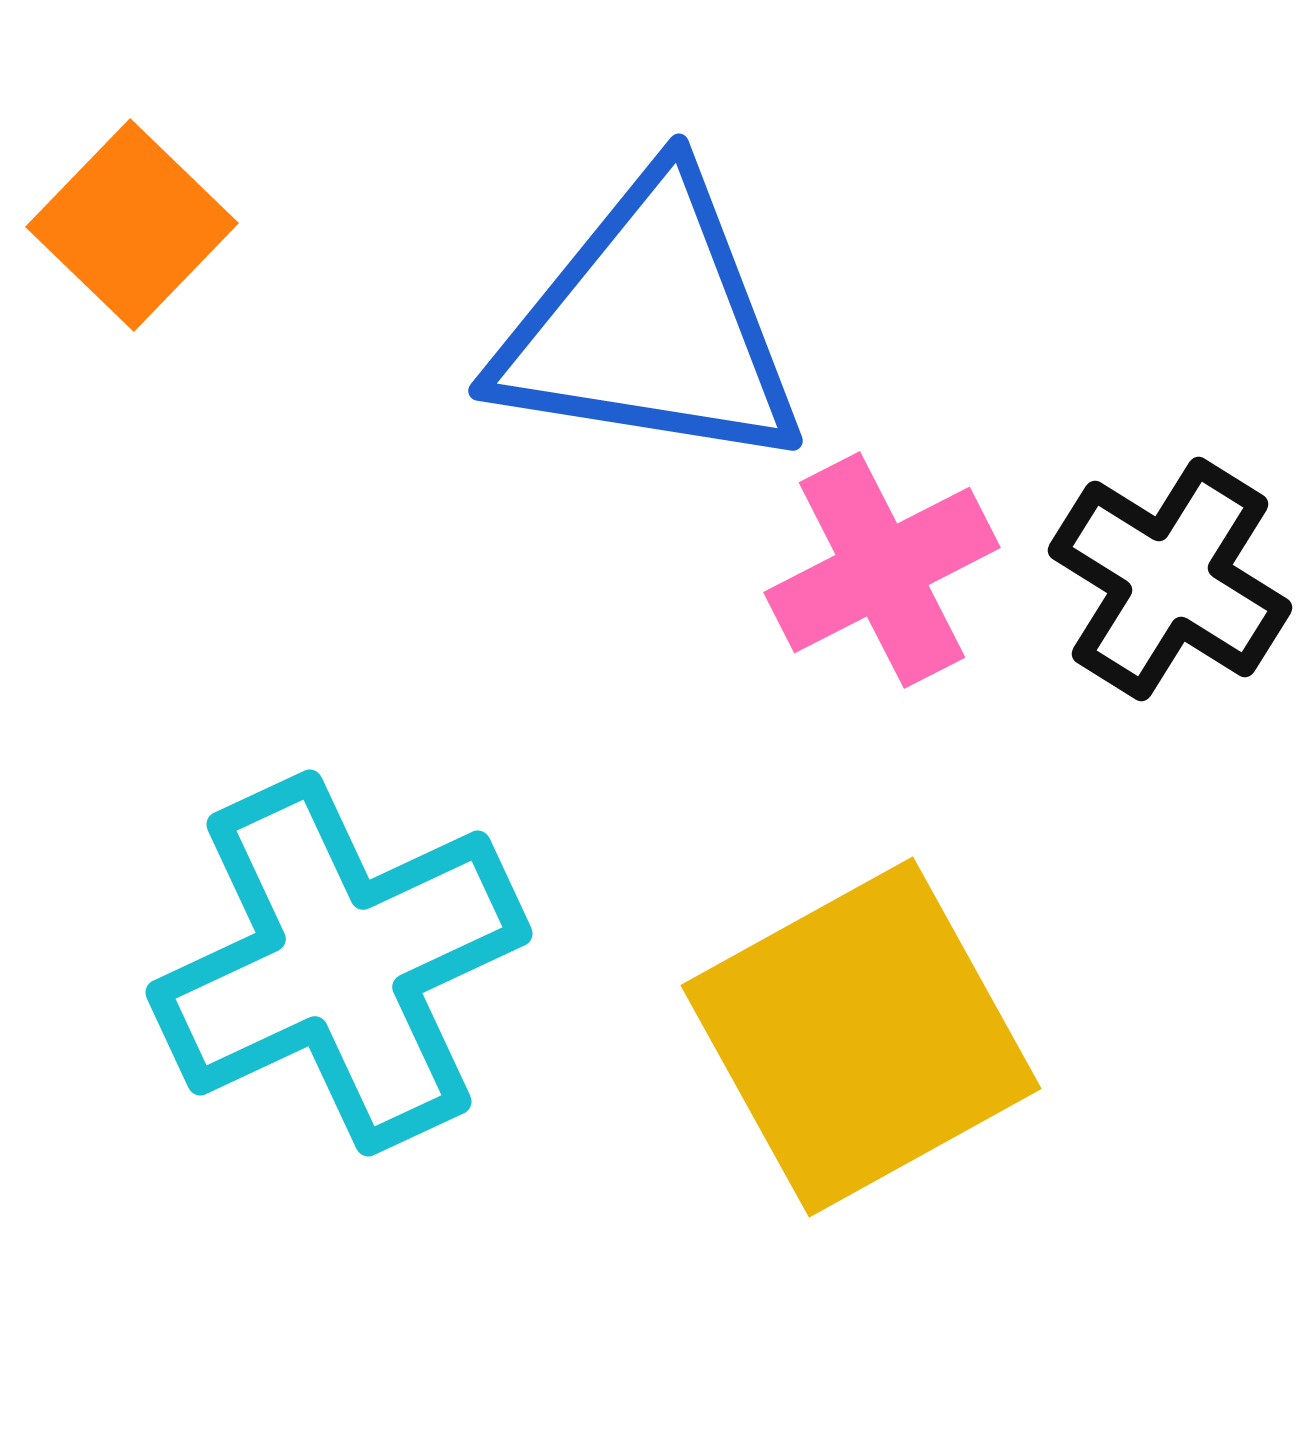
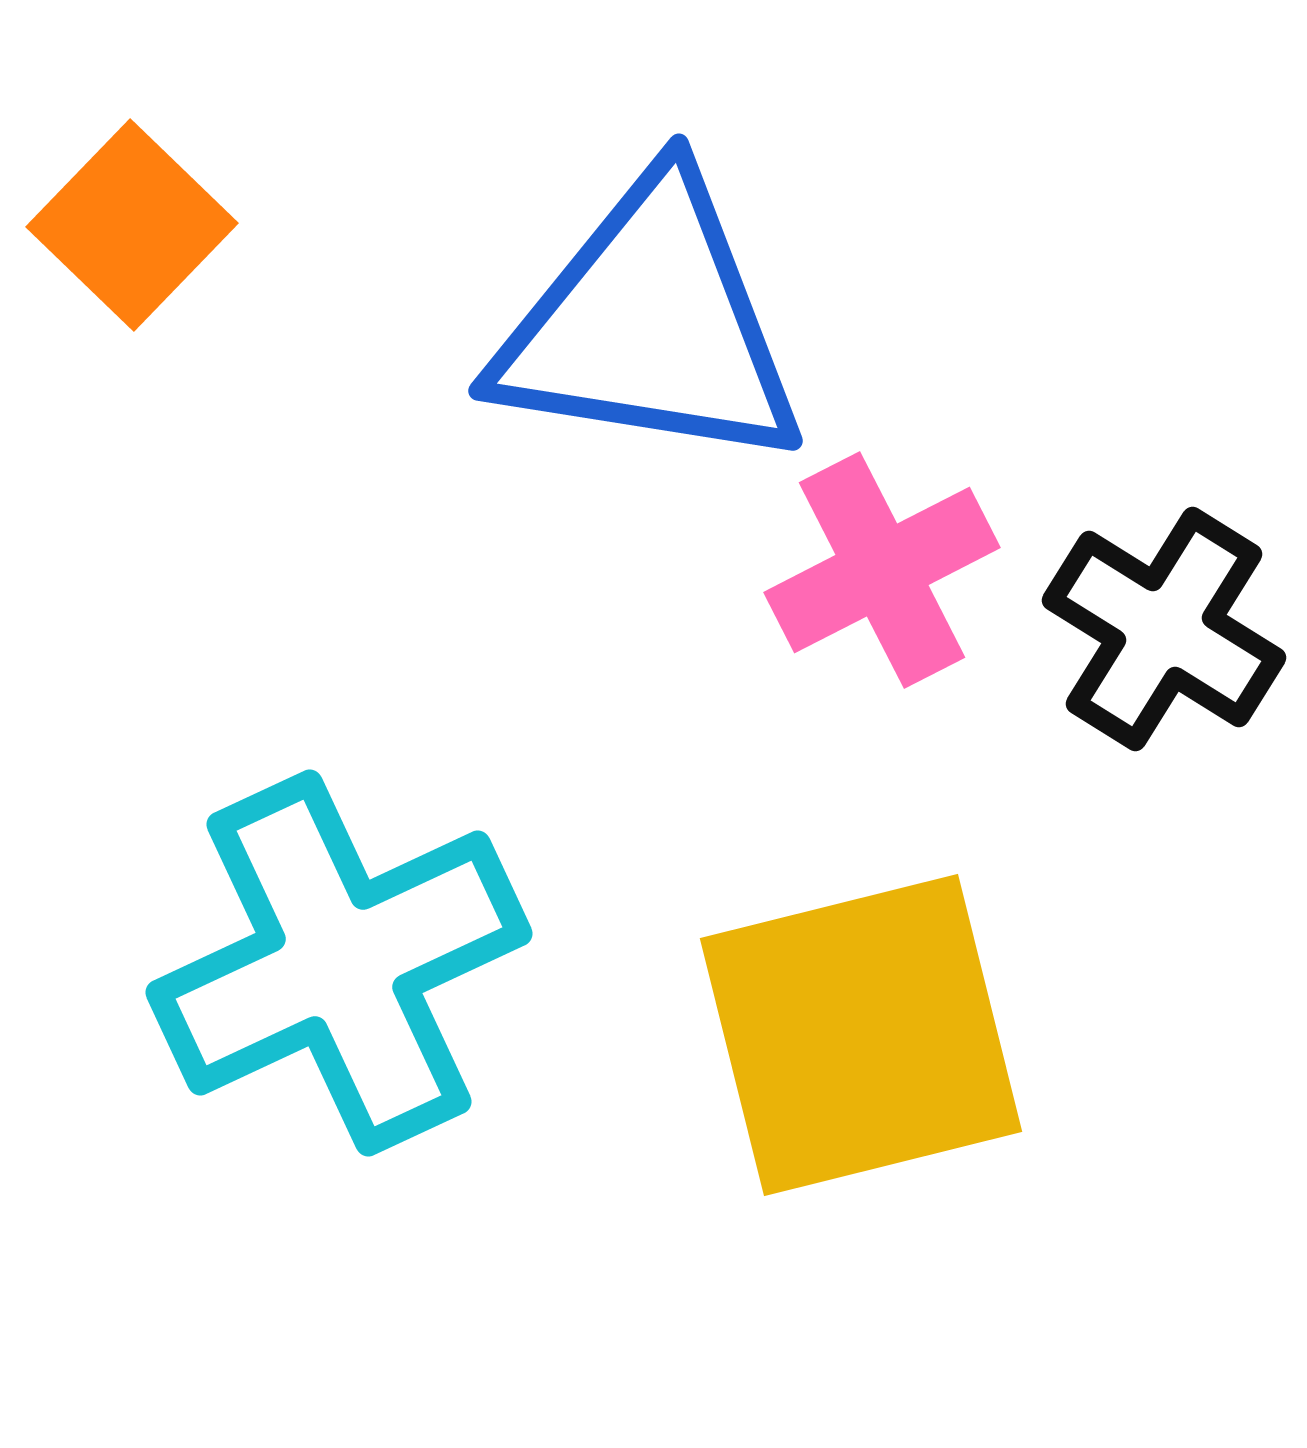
black cross: moved 6 px left, 50 px down
yellow square: moved 2 px up; rotated 15 degrees clockwise
